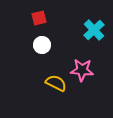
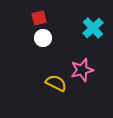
cyan cross: moved 1 px left, 2 px up
white circle: moved 1 px right, 7 px up
pink star: rotated 20 degrees counterclockwise
